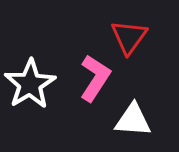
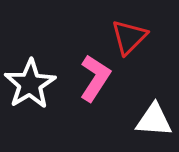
red triangle: rotated 9 degrees clockwise
white triangle: moved 21 px right
